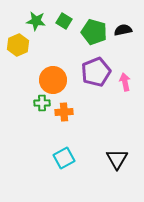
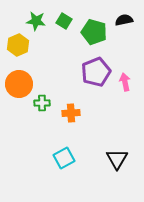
black semicircle: moved 1 px right, 10 px up
orange circle: moved 34 px left, 4 px down
orange cross: moved 7 px right, 1 px down
